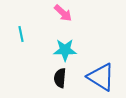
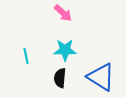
cyan line: moved 5 px right, 22 px down
